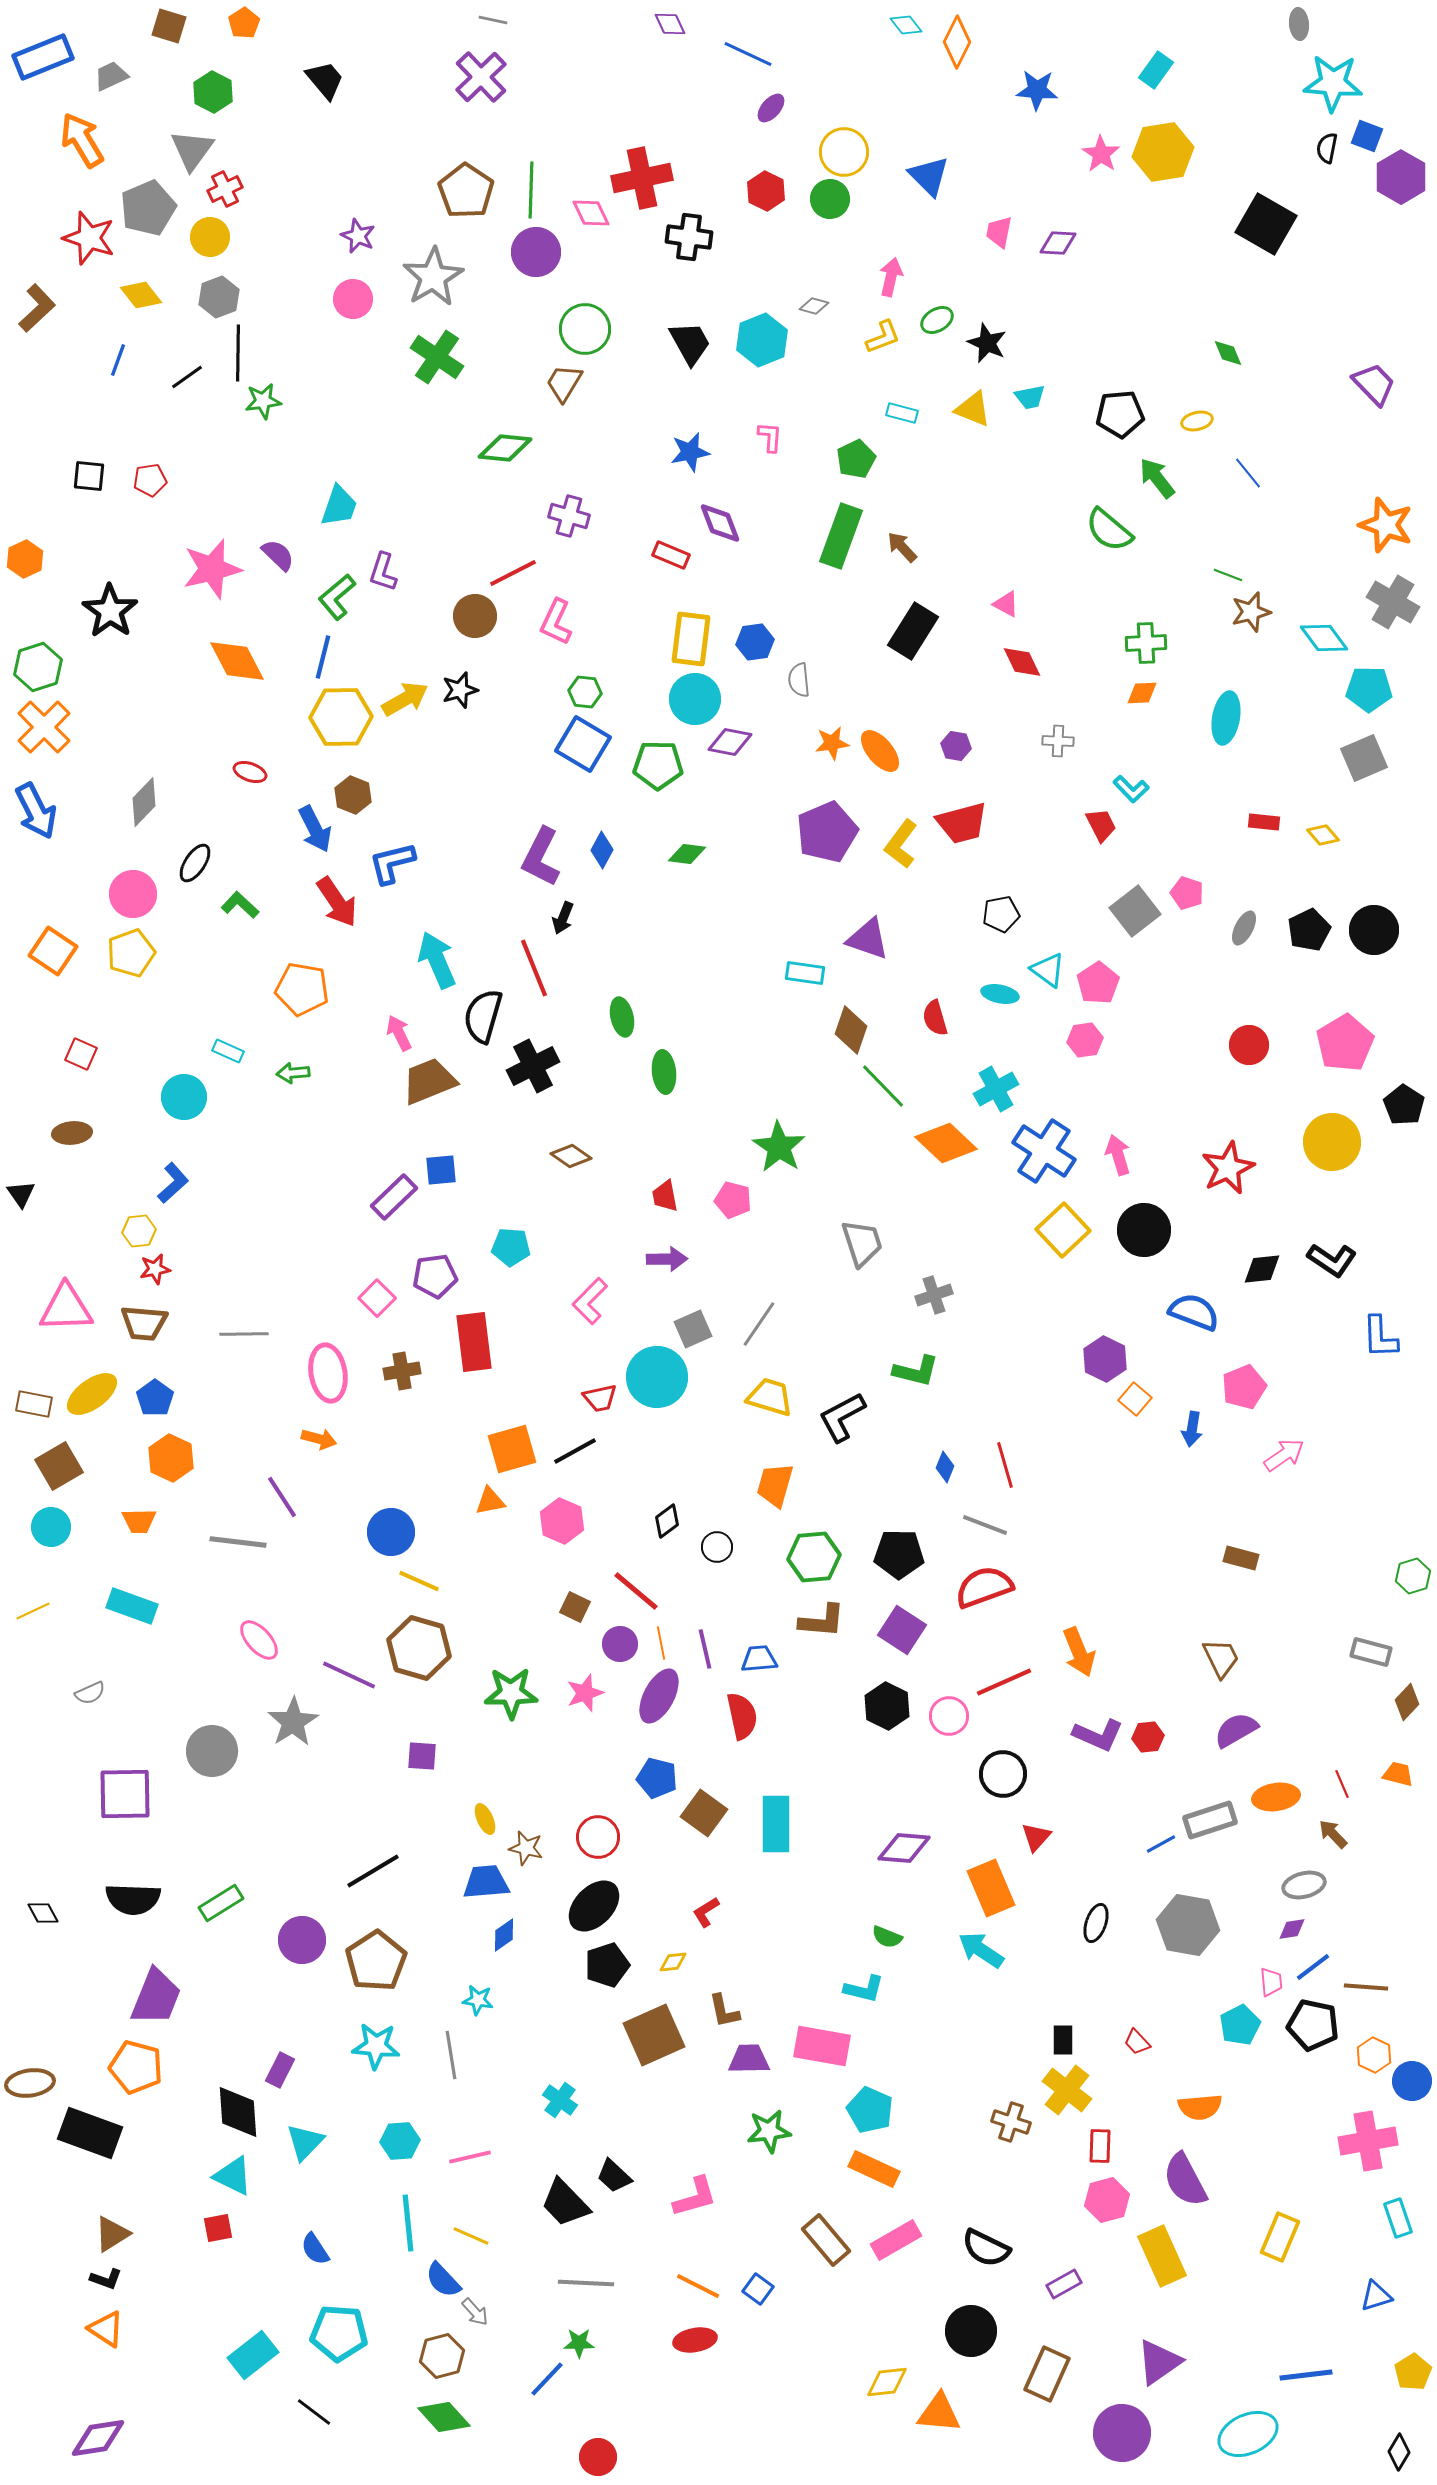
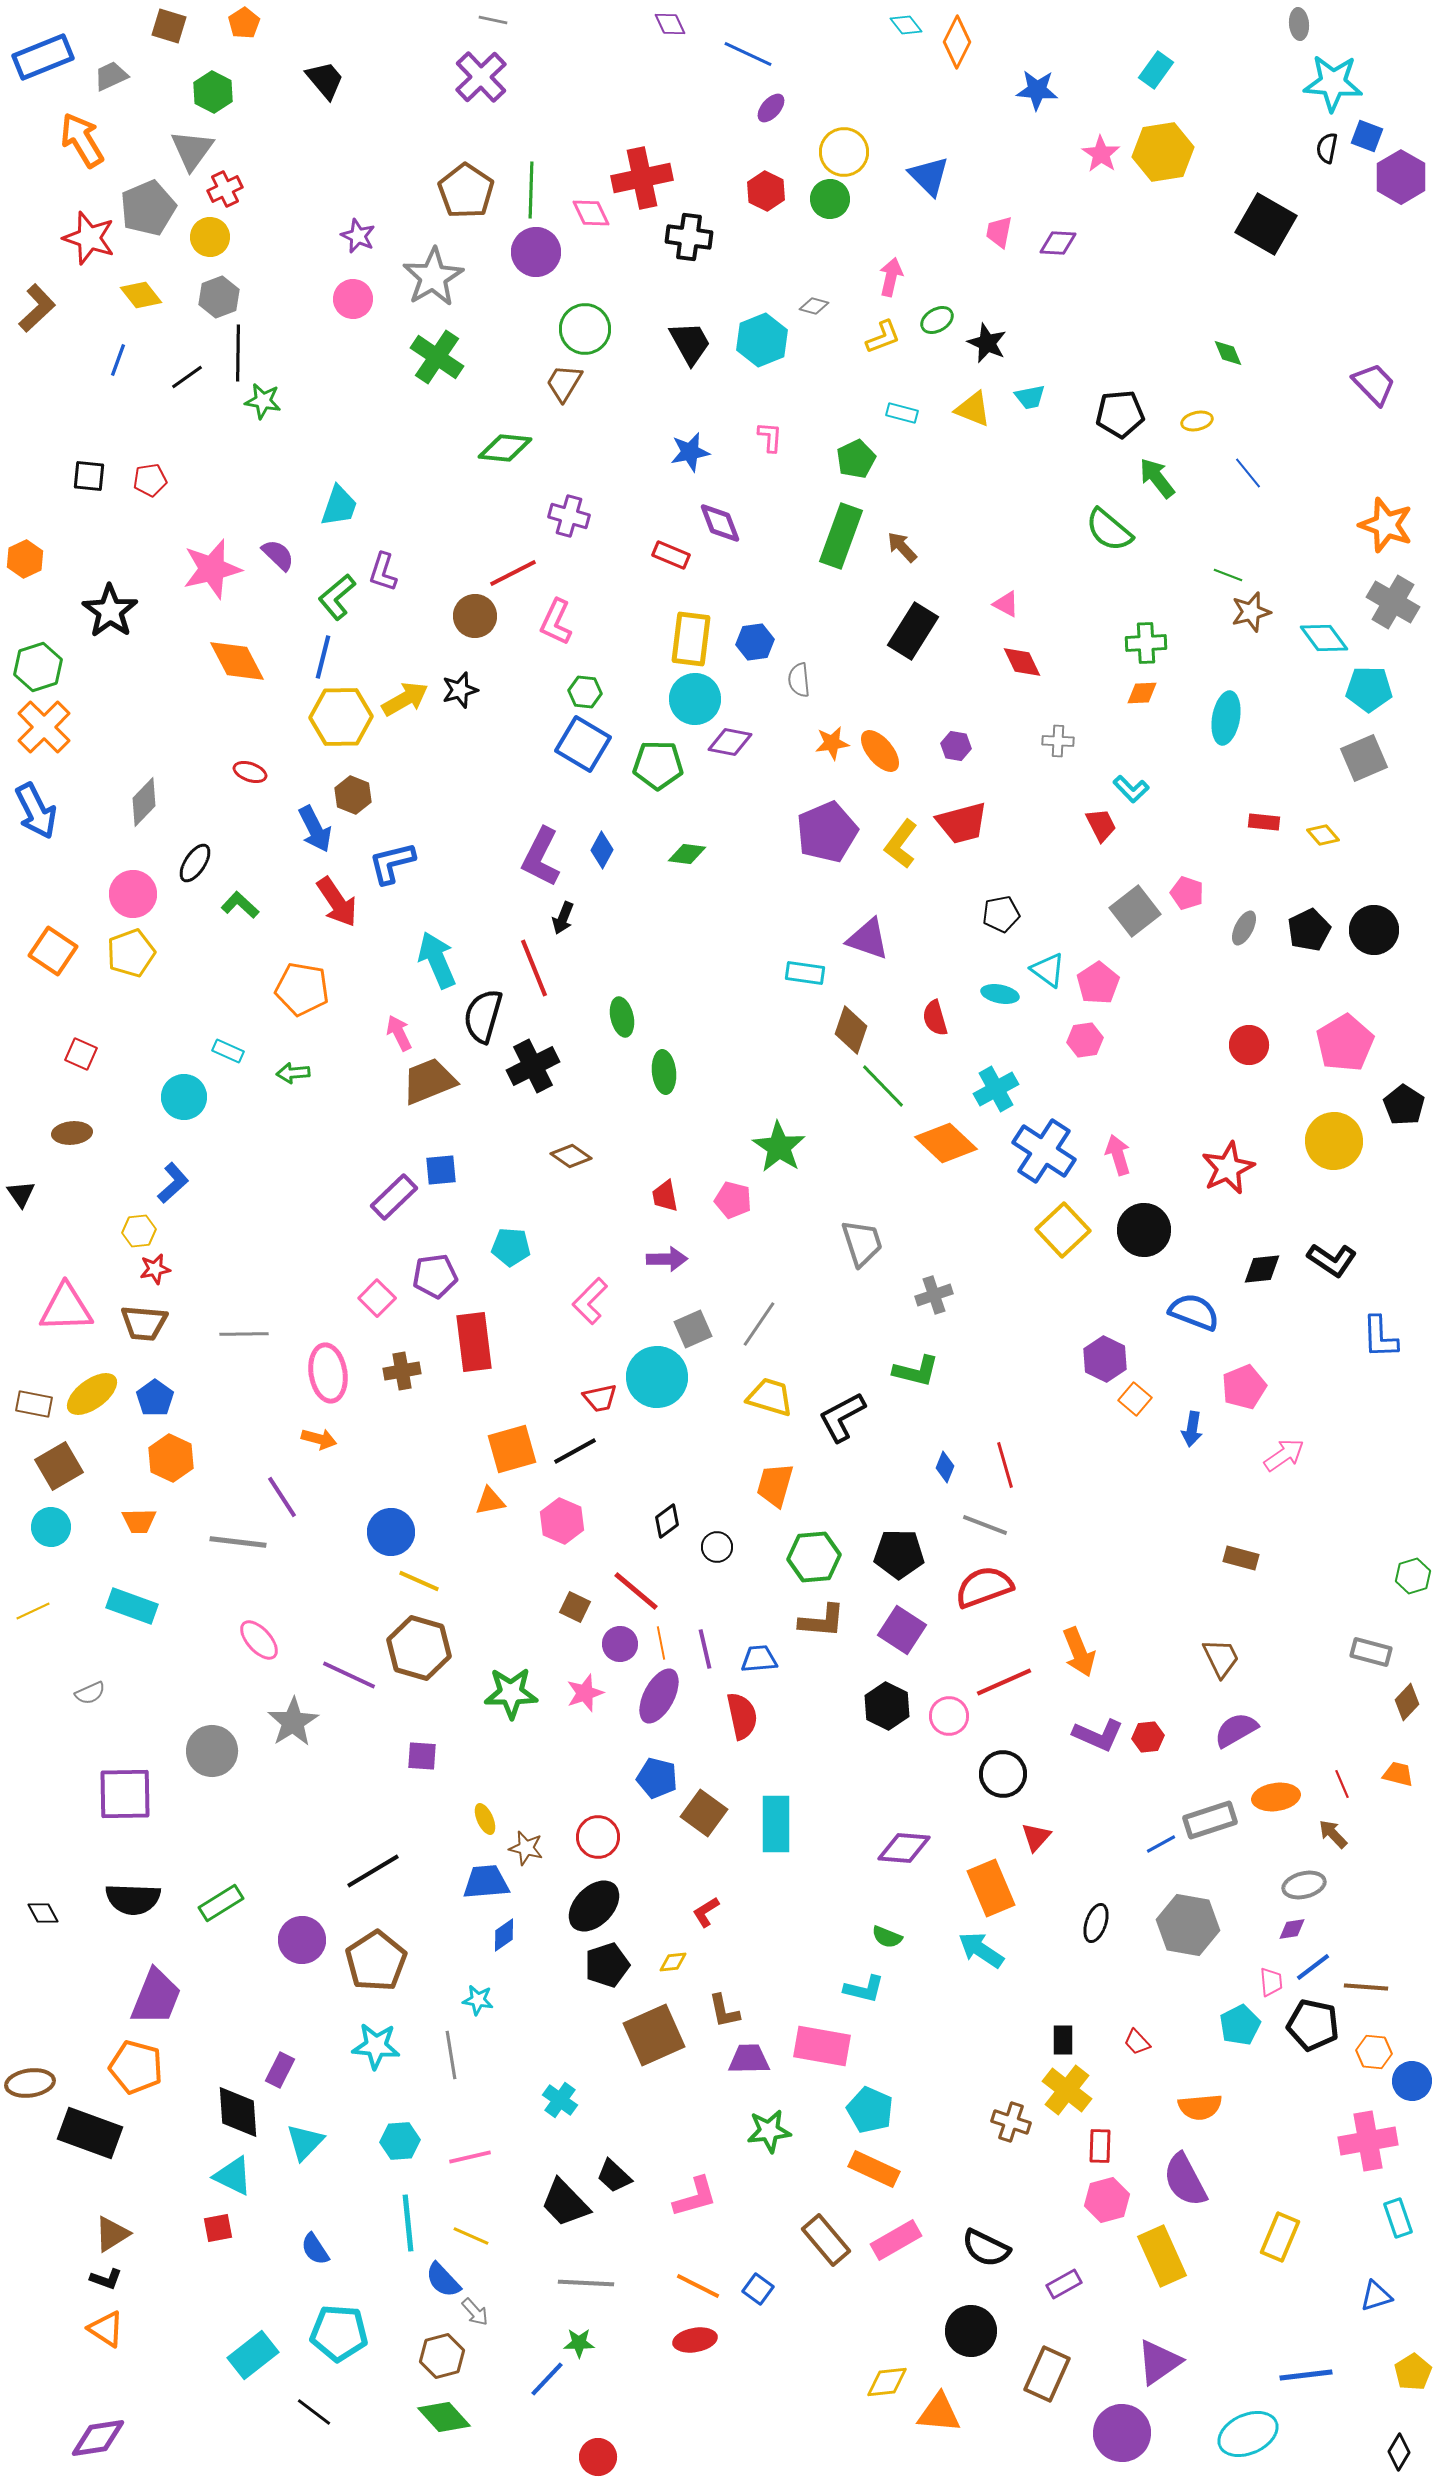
green star at (263, 401): rotated 18 degrees clockwise
yellow circle at (1332, 1142): moved 2 px right, 1 px up
orange hexagon at (1374, 2055): moved 3 px up; rotated 20 degrees counterclockwise
